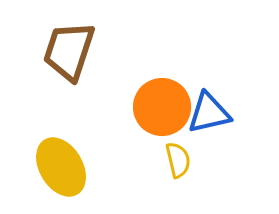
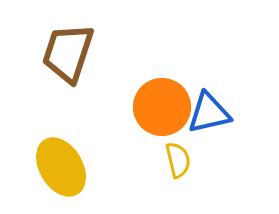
brown trapezoid: moved 1 px left, 2 px down
